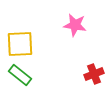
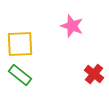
pink star: moved 3 px left, 1 px down; rotated 10 degrees clockwise
red cross: rotated 30 degrees counterclockwise
